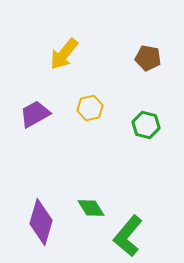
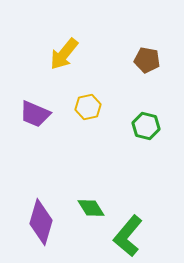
brown pentagon: moved 1 px left, 2 px down
yellow hexagon: moved 2 px left, 1 px up
purple trapezoid: rotated 128 degrees counterclockwise
green hexagon: moved 1 px down
